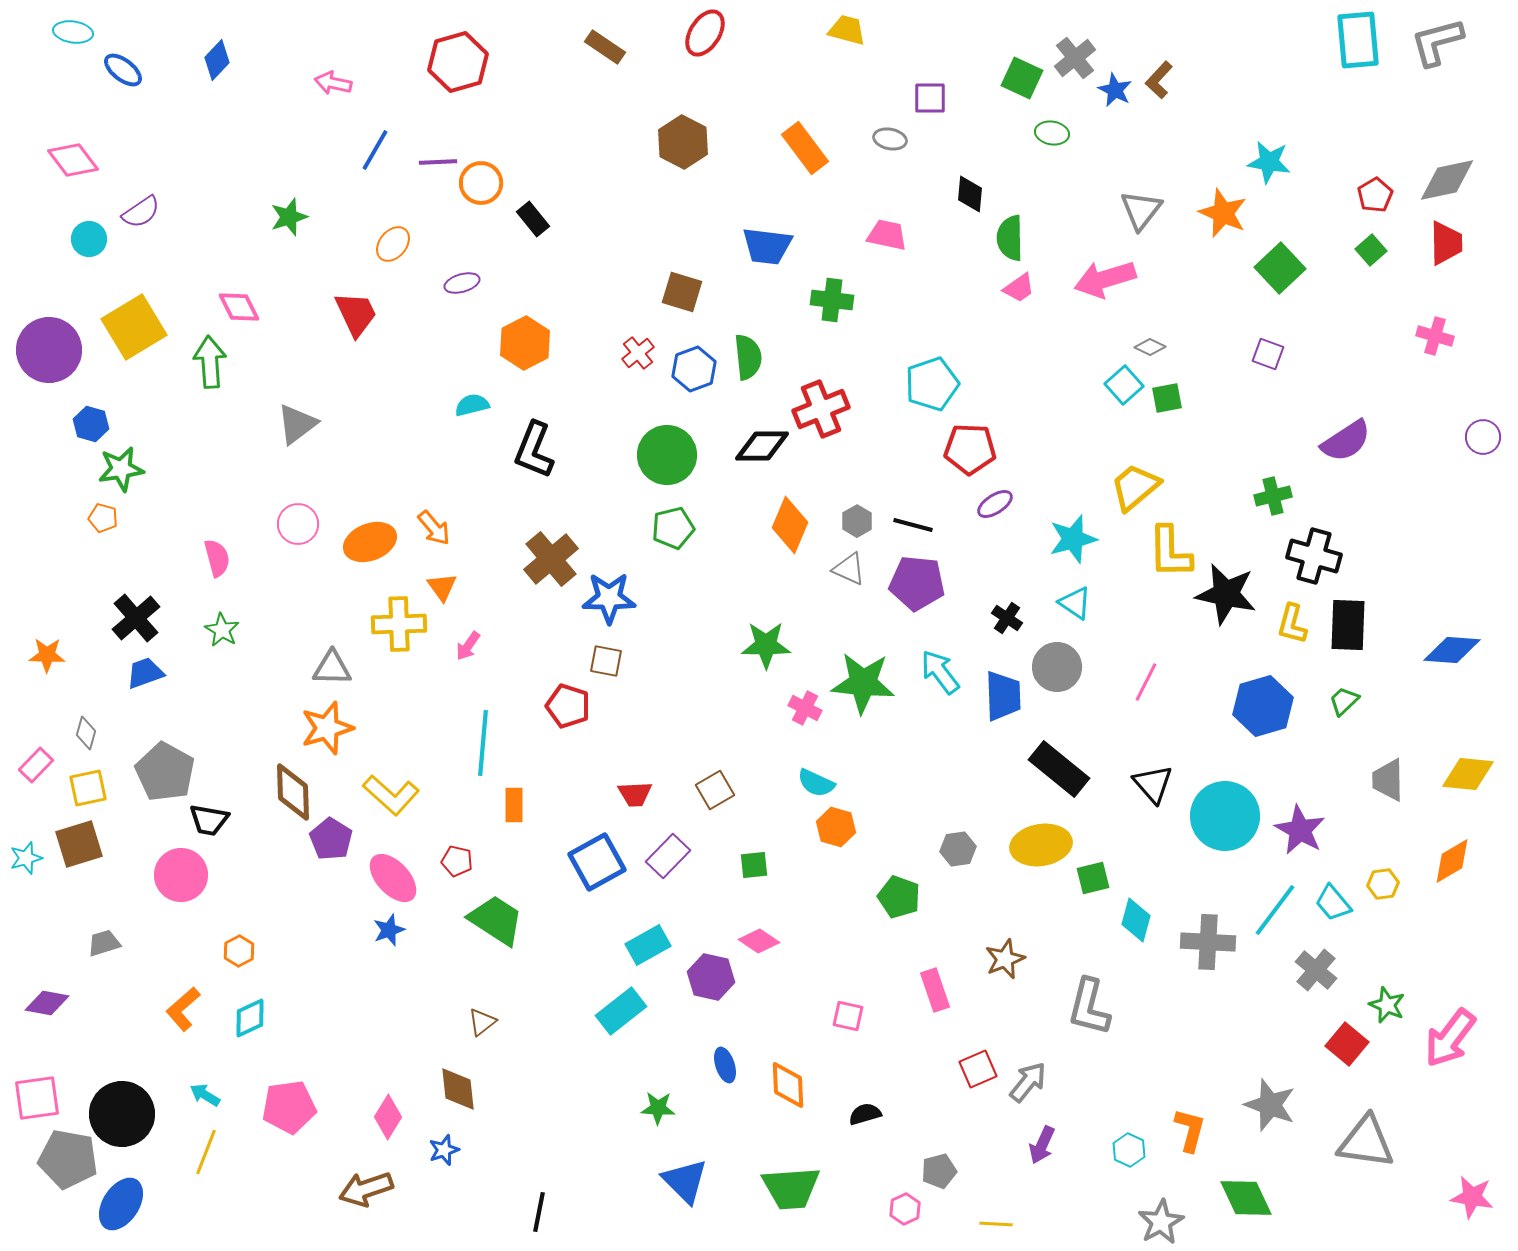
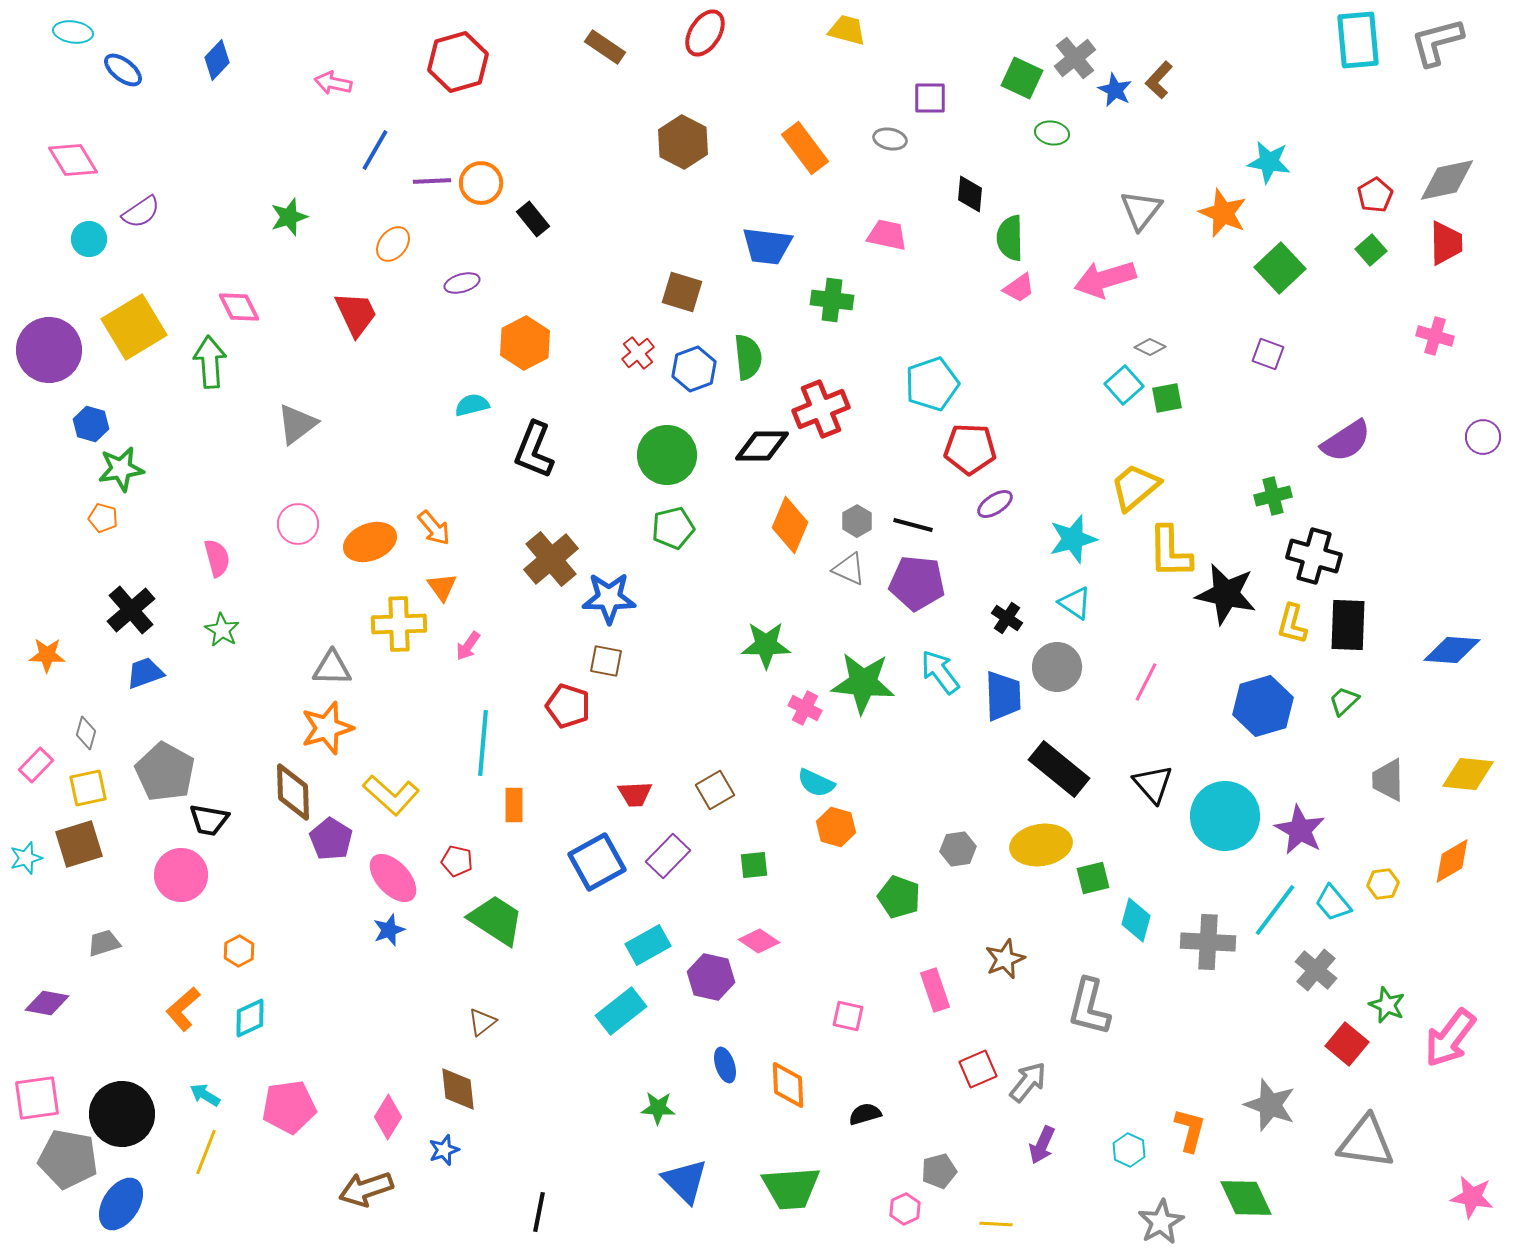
pink diamond at (73, 160): rotated 6 degrees clockwise
purple line at (438, 162): moved 6 px left, 19 px down
black cross at (136, 618): moved 5 px left, 8 px up
